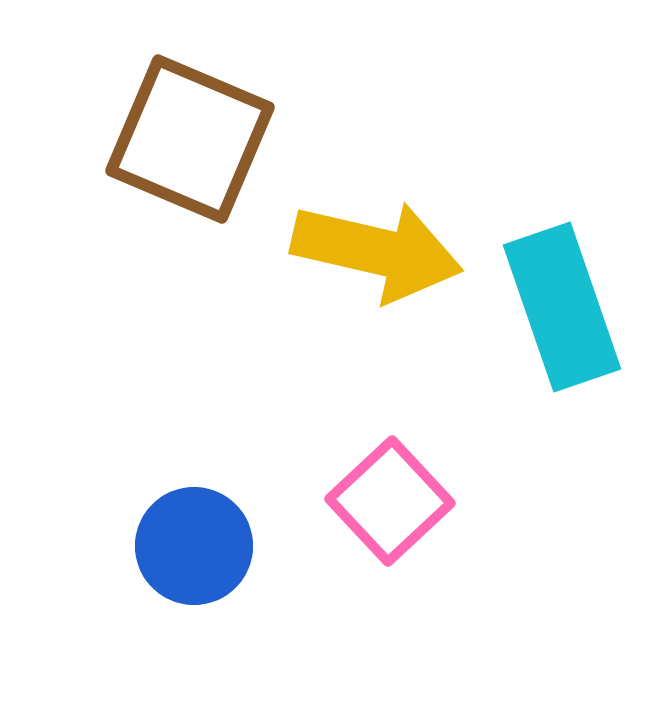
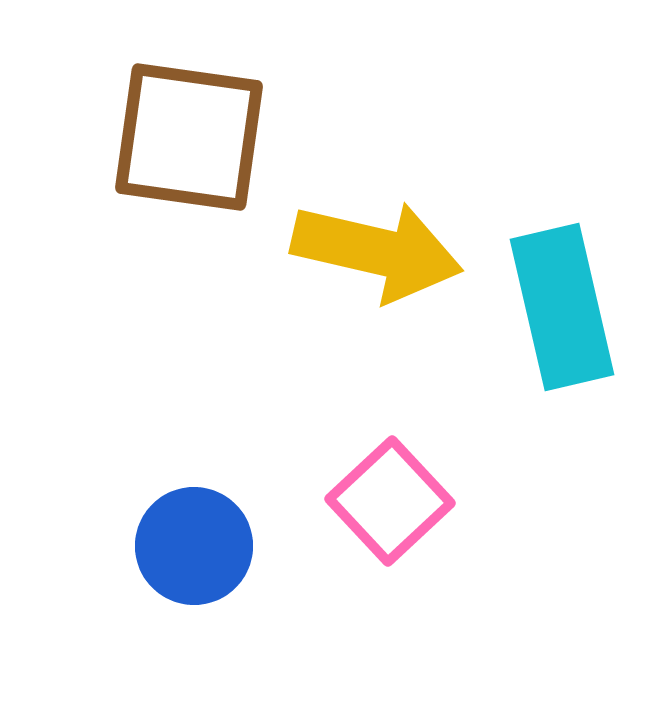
brown square: moved 1 px left, 2 px up; rotated 15 degrees counterclockwise
cyan rectangle: rotated 6 degrees clockwise
